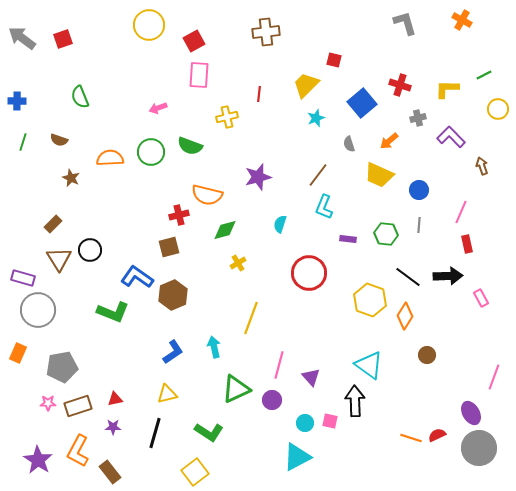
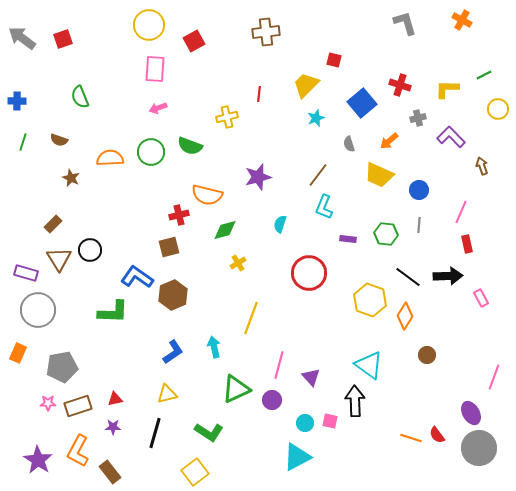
pink rectangle at (199, 75): moved 44 px left, 6 px up
purple rectangle at (23, 278): moved 3 px right, 5 px up
green L-shape at (113, 312): rotated 20 degrees counterclockwise
red semicircle at (437, 435): rotated 102 degrees counterclockwise
